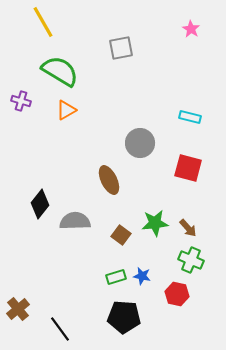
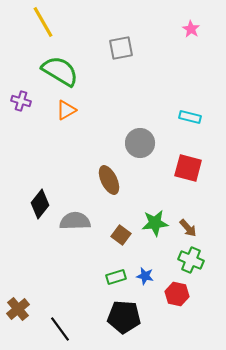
blue star: moved 3 px right
